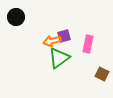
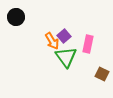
purple square: rotated 24 degrees counterclockwise
orange arrow: rotated 108 degrees counterclockwise
green triangle: moved 7 px right, 1 px up; rotated 30 degrees counterclockwise
